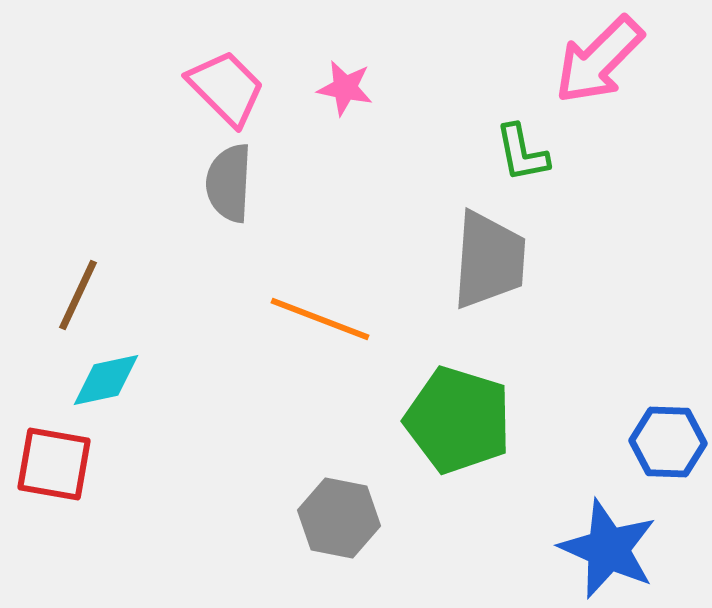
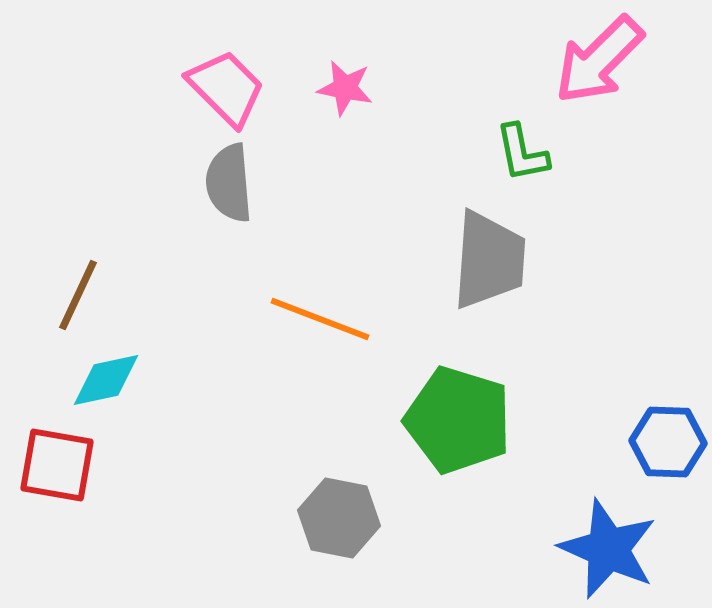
gray semicircle: rotated 8 degrees counterclockwise
red square: moved 3 px right, 1 px down
